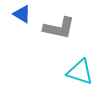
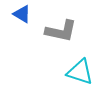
gray L-shape: moved 2 px right, 3 px down
